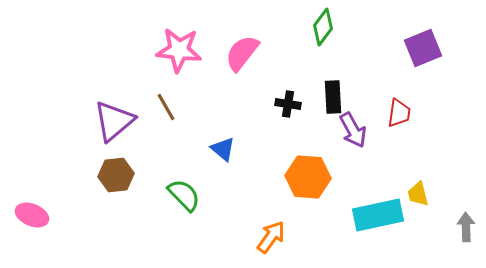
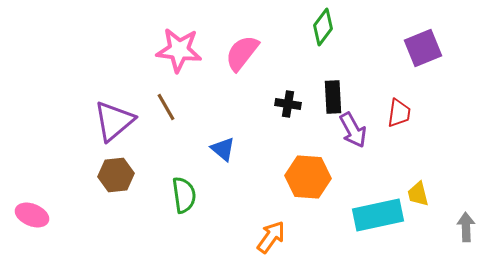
green semicircle: rotated 36 degrees clockwise
